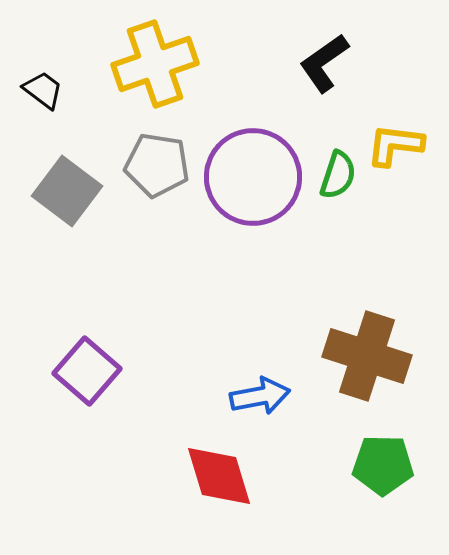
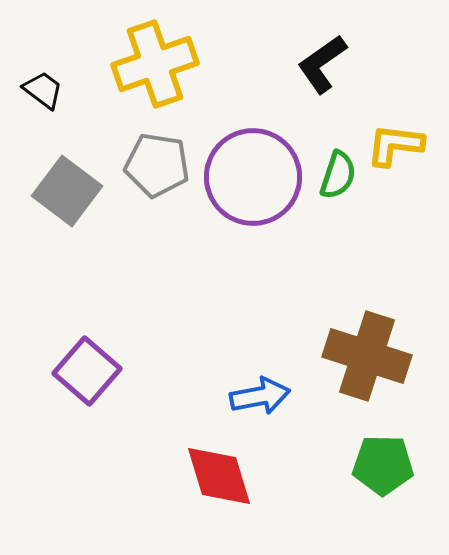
black L-shape: moved 2 px left, 1 px down
